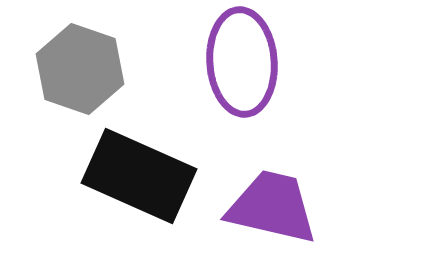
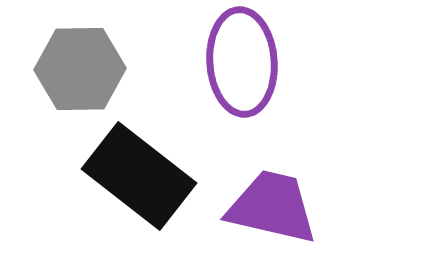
gray hexagon: rotated 20 degrees counterclockwise
black rectangle: rotated 14 degrees clockwise
